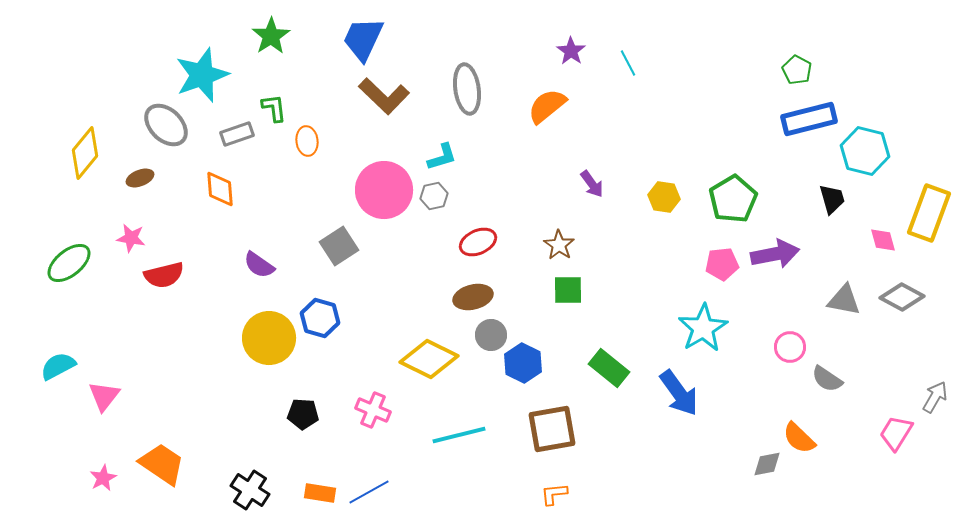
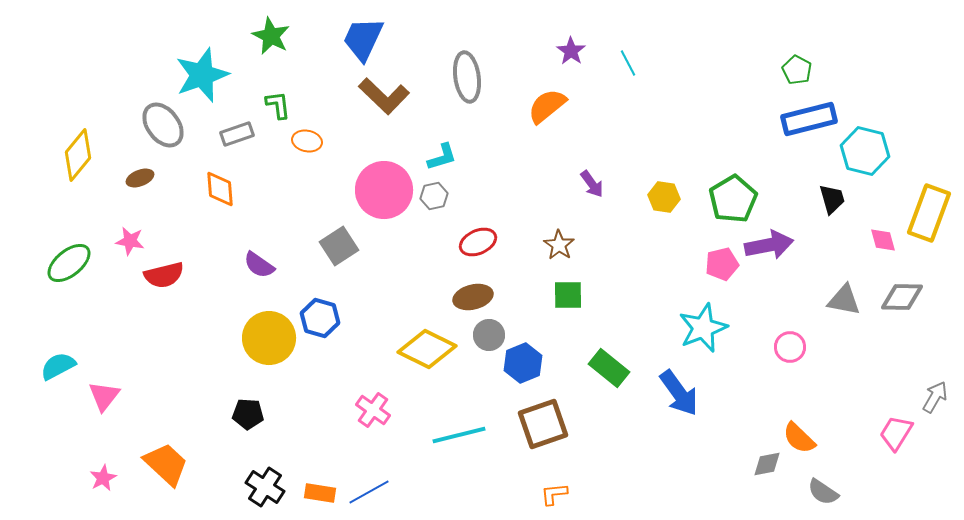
green star at (271, 36): rotated 12 degrees counterclockwise
gray ellipse at (467, 89): moved 12 px up
green L-shape at (274, 108): moved 4 px right, 3 px up
gray ellipse at (166, 125): moved 3 px left; rotated 9 degrees clockwise
orange ellipse at (307, 141): rotated 72 degrees counterclockwise
yellow diamond at (85, 153): moved 7 px left, 2 px down
pink star at (131, 238): moved 1 px left, 3 px down
purple arrow at (775, 254): moved 6 px left, 9 px up
pink pentagon at (722, 264): rotated 8 degrees counterclockwise
green square at (568, 290): moved 5 px down
gray diamond at (902, 297): rotated 27 degrees counterclockwise
cyan star at (703, 328): rotated 9 degrees clockwise
gray circle at (491, 335): moved 2 px left
yellow diamond at (429, 359): moved 2 px left, 10 px up
blue hexagon at (523, 363): rotated 12 degrees clockwise
gray semicircle at (827, 379): moved 4 px left, 113 px down
pink cross at (373, 410): rotated 12 degrees clockwise
black pentagon at (303, 414): moved 55 px left
brown square at (552, 429): moved 9 px left, 5 px up; rotated 9 degrees counterclockwise
orange trapezoid at (162, 464): moved 4 px right; rotated 9 degrees clockwise
black cross at (250, 490): moved 15 px right, 3 px up
